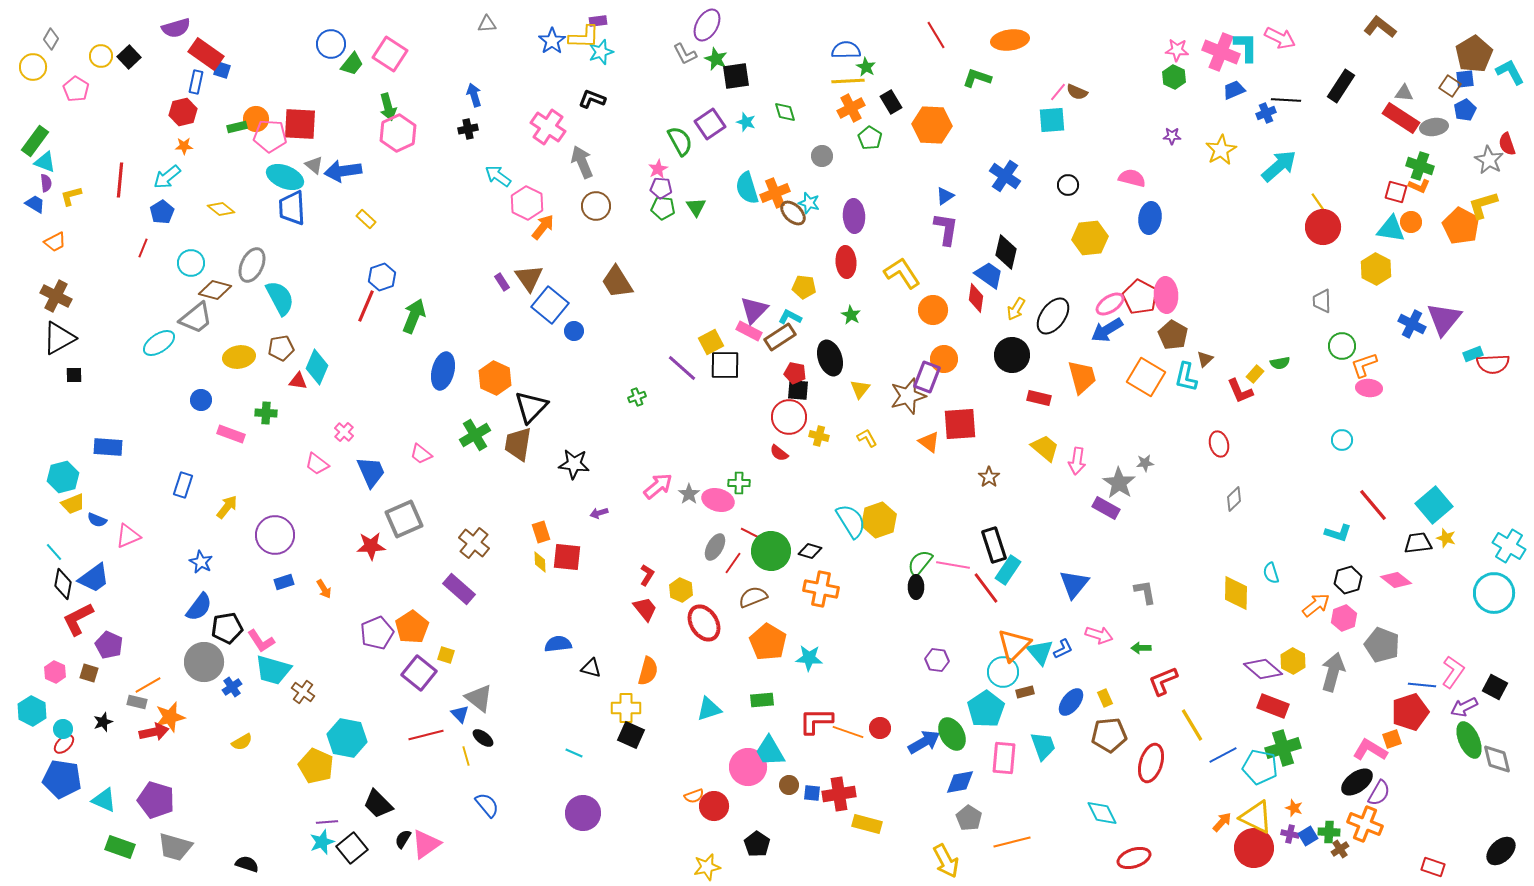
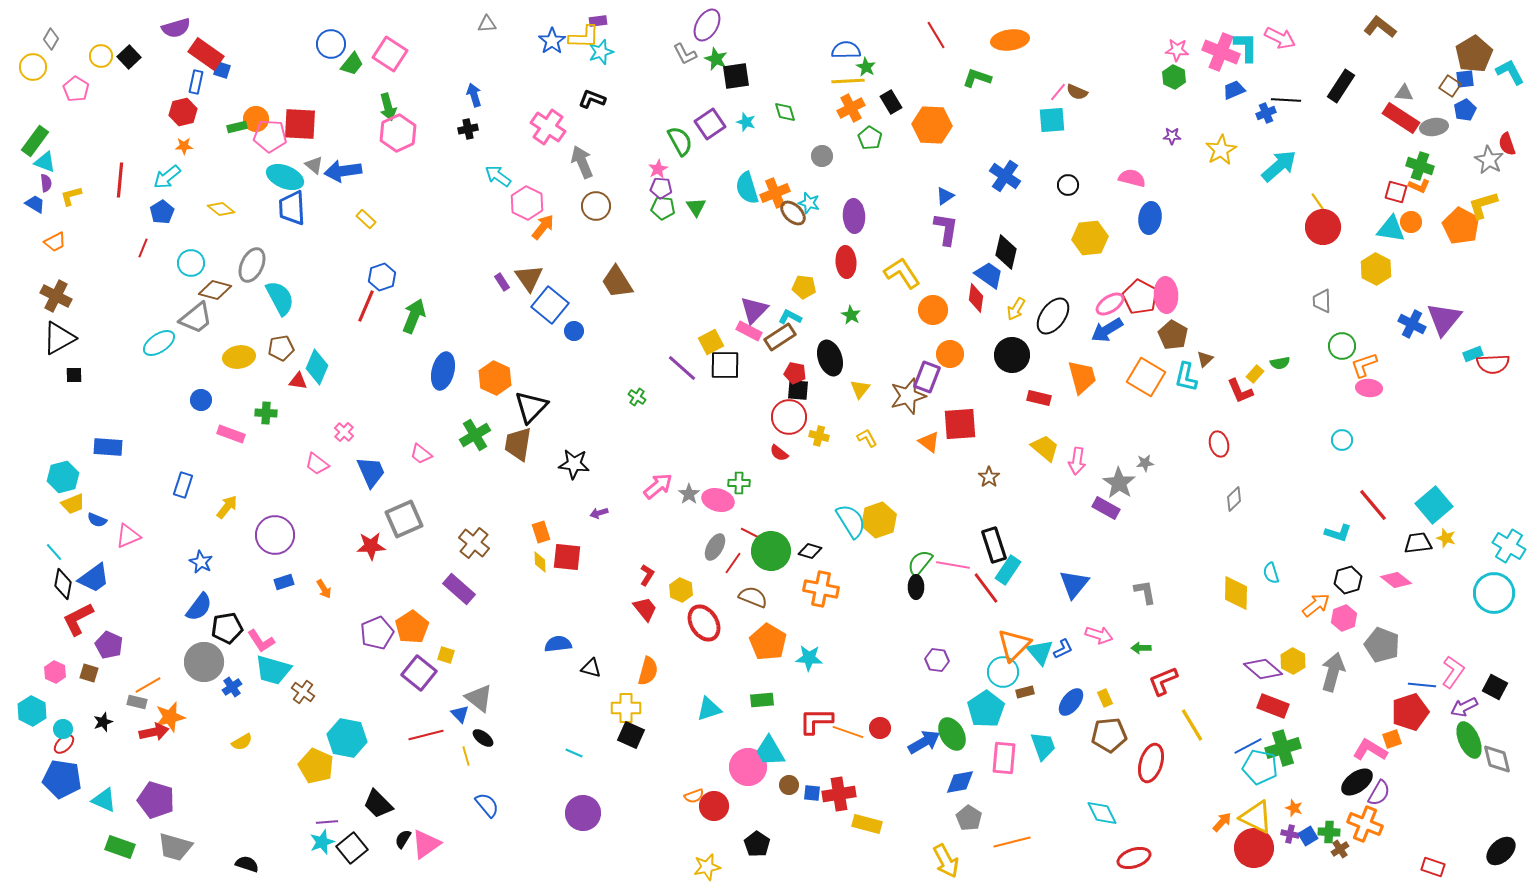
orange circle at (944, 359): moved 6 px right, 5 px up
green cross at (637, 397): rotated 36 degrees counterclockwise
brown semicircle at (753, 597): rotated 44 degrees clockwise
blue line at (1223, 755): moved 25 px right, 9 px up
